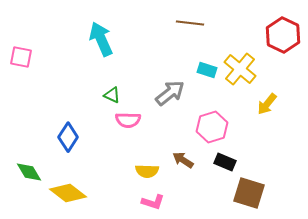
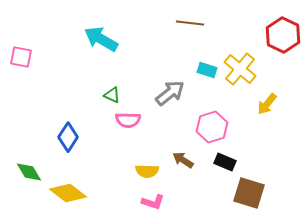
cyan arrow: rotated 36 degrees counterclockwise
